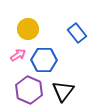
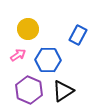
blue rectangle: moved 1 px right, 2 px down; rotated 66 degrees clockwise
blue hexagon: moved 4 px right
black triangle: rotated 20 degrees clockwise
